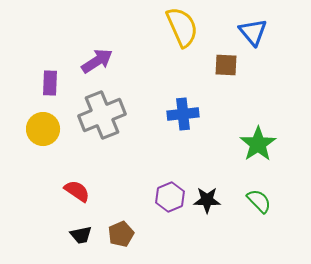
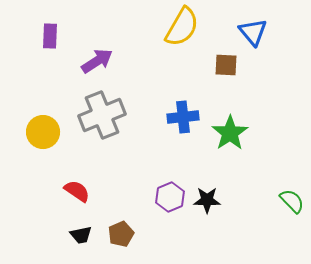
yellow semicircle: rotated 54 degrees clockwise
purple rectangle: moved 47 px up
blue cross: moved 3 px down
yellow circle: moved 3 px down
green star: moved 28 px left, 11 px up
green semicircle: moved 33 px right
